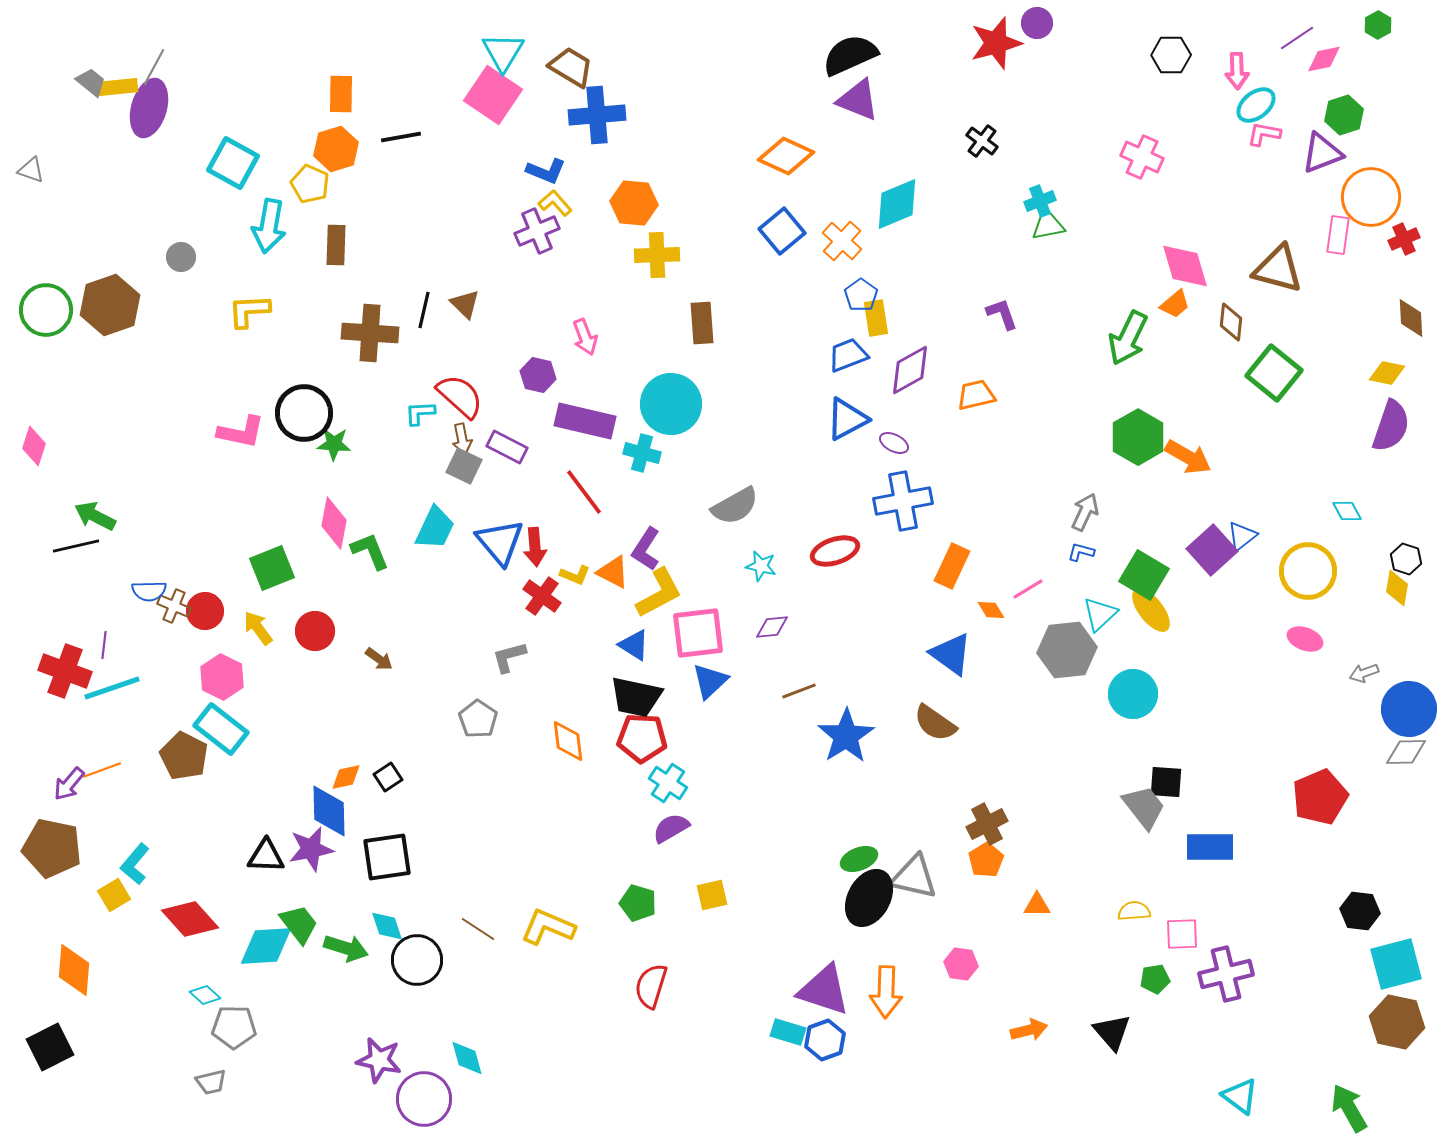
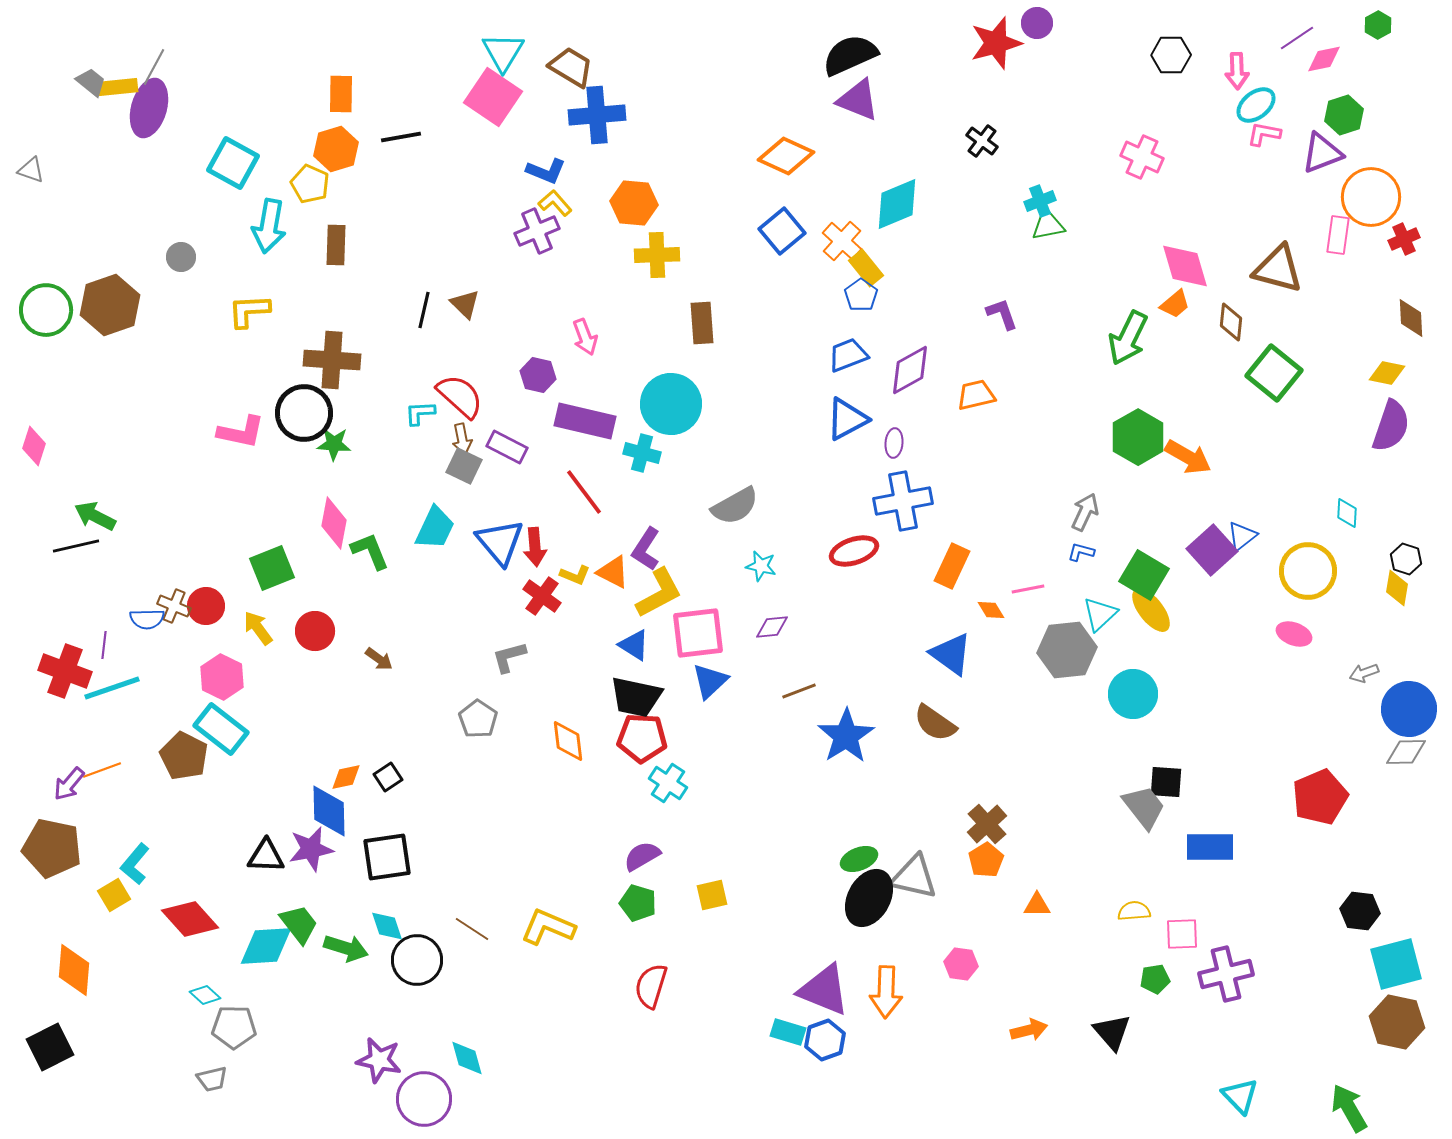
pink square at (493, 95): moved 2 px down
yellow rectangle at (876, 318): moved 10 px left, 50 px up; rotated 30 degrees counterclockwise
brown cross at (370, 333): moved 38 px left, 27 px down
purple ellipse at (894, 443): rotated 68 degrees clockwise
cyan diamond at (1347, 511): moved 2 px down; rotated 32 degrees clockwise
red ellipse at (835, 551): moved 19 px right
pink line at (1028, 589): rotated 20 degrees clockwise
blue semicircle at (149, 591): moved 2 px left, 28 px down
red circle at (205, 611): moved 1 px right, 5 px up
pink ellipse at (1305, 639): moved 11 px left, 5 px up
brown cross at (987, 824): rotated 15 degrees counterclockwise
purple semicircle at (671, 828): moved 29 px left, 28 px down
brown line at (478, 929): moved 6 px left
purple triangle at (824, 990): rotated 4 degrees clockwise
gray trapezoid at (211, 1082): moved 1 px right, 3 px up
cyan triangle at (1240, 1096): rotated 9 degrees clockwise
